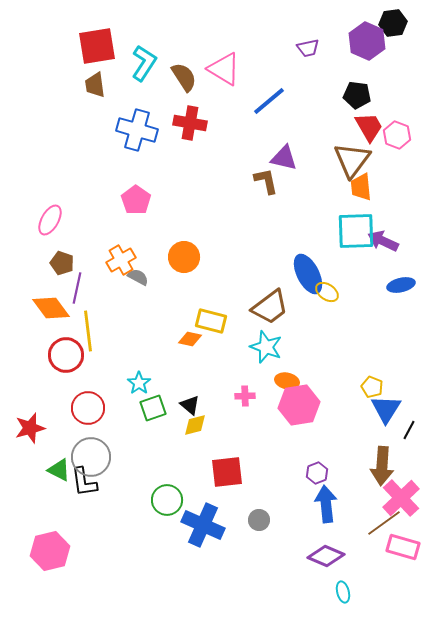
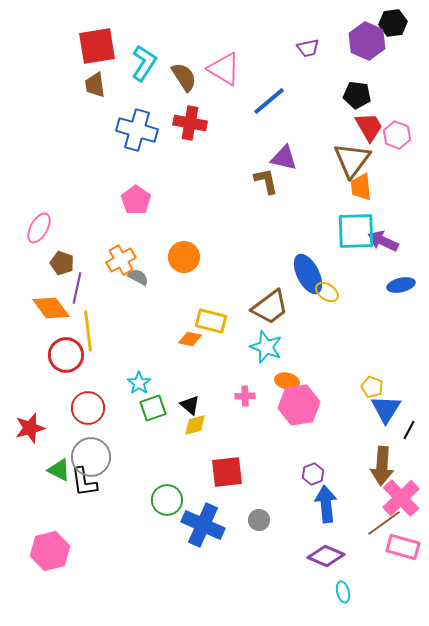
pink ellipse at (50, 220): moved 11 px left, 8 px down
purple hexagon at (317, 473): moved 4 px left, 1 px down
